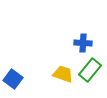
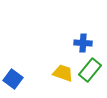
yellow trapezoid: moved 1 px up
